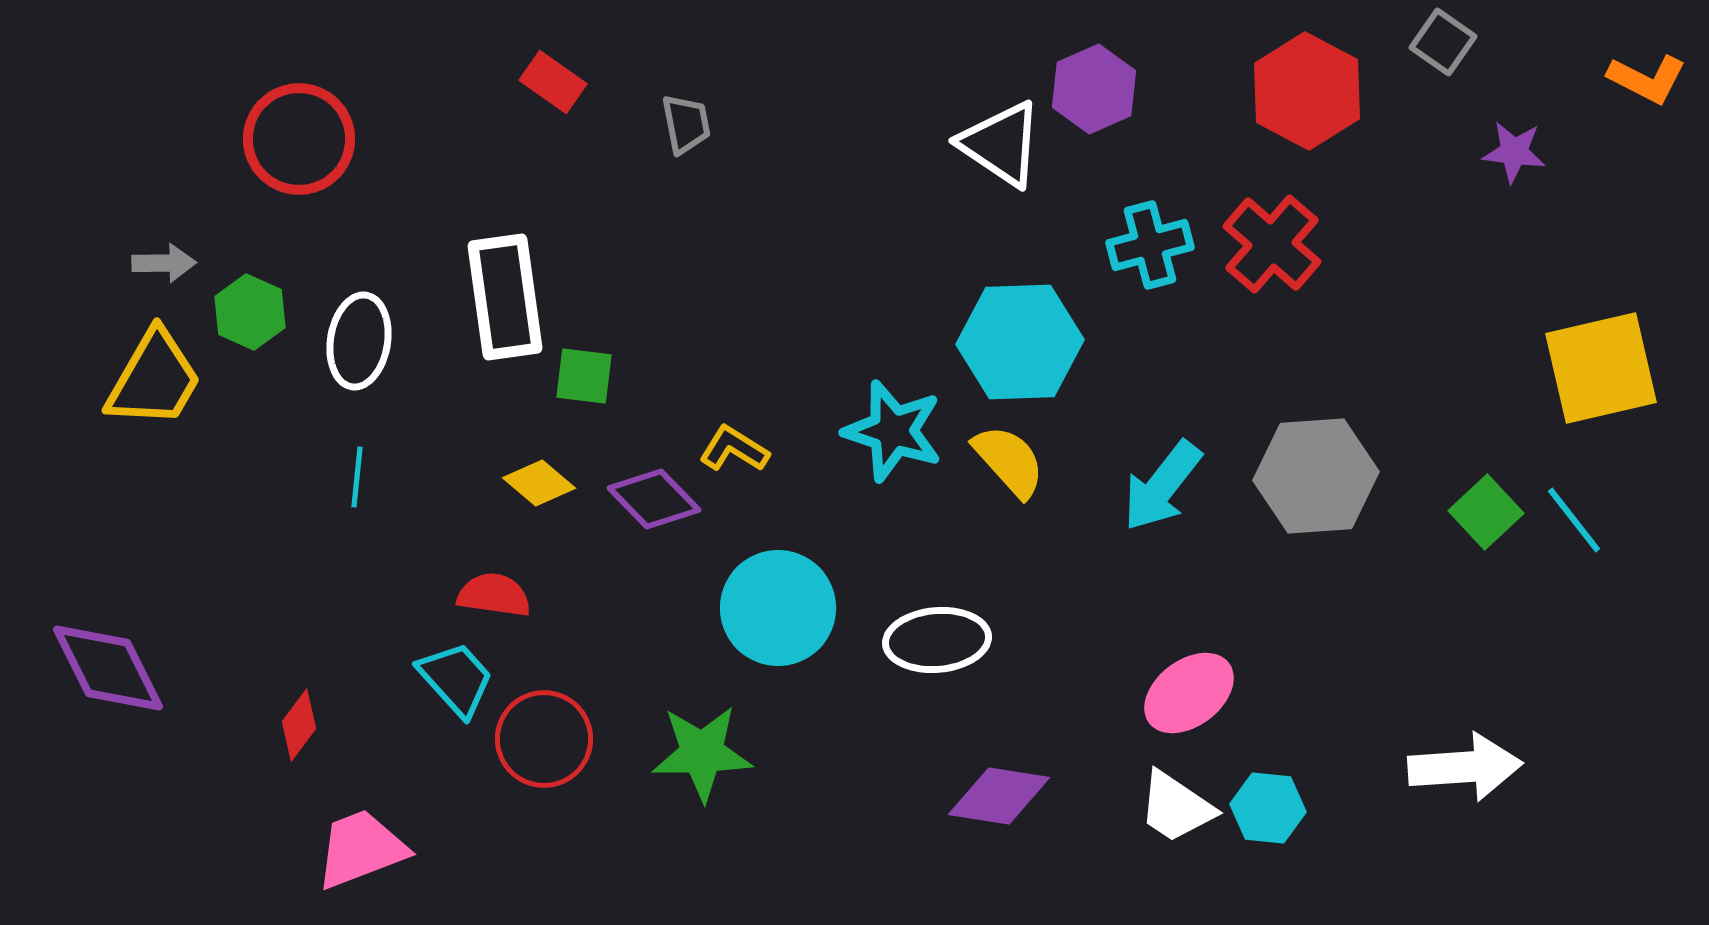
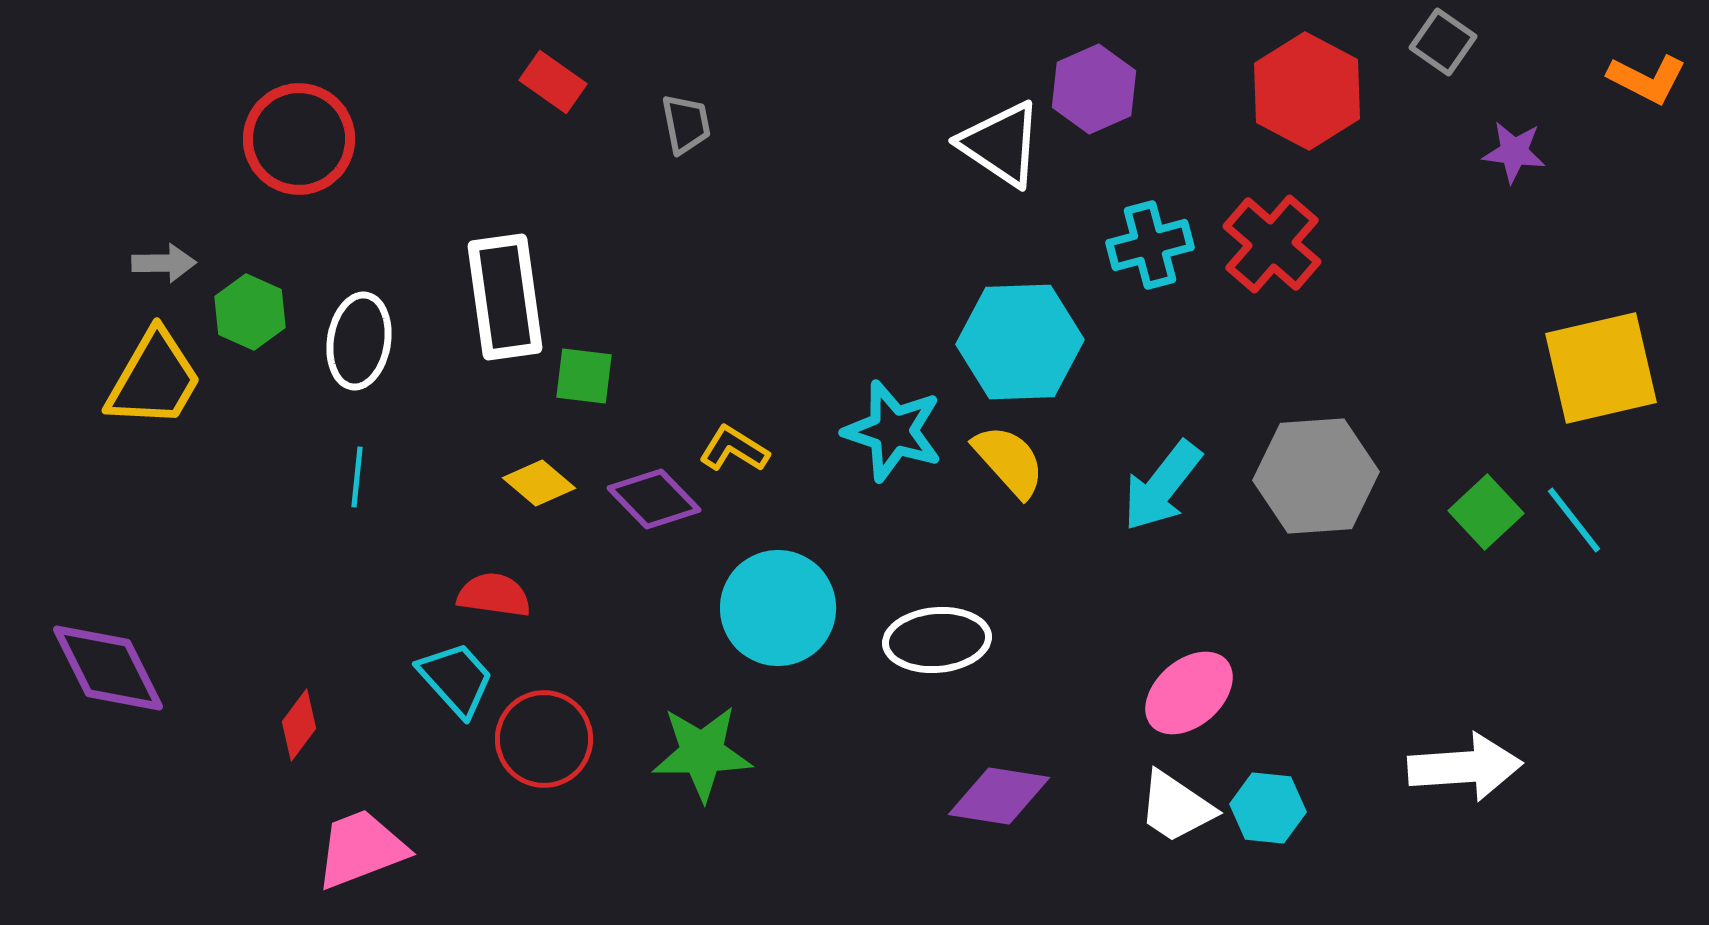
pink ellipse at (1189, 693): rotated 4 degrees counterclockwise
